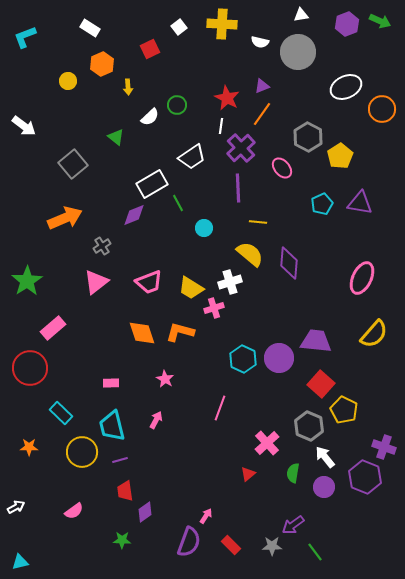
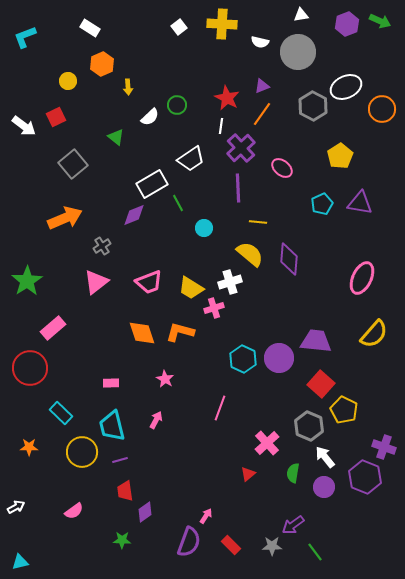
red square at (150, 49): moved 94 px left, 68 px down
gray hexagon at (308, 137): moved 5 px right, 31 px up
white trapezoid at (192, 157): moved 1 px left, 2 px down
pink ellipse at (282, 168): rotated 10 degrees counterclockwise
purple diamond at (289, 263): moved 4 px up
